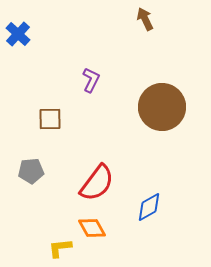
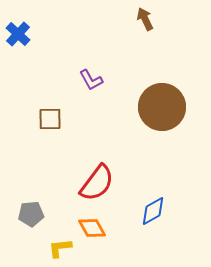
purple L-shape: rotated 125 degrees clockwise
gray pentagon: moved 43 px down
blue diamond: moved 4 px right, 4 px down
